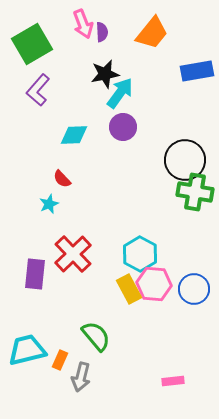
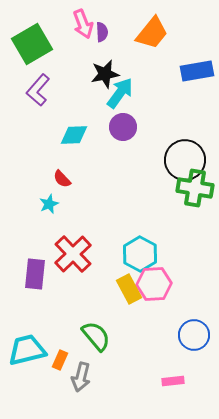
green cross: moved 4 px up
pink hexagon: rotated 8 degrees counterclockwise
blue circle: moved 46 px down
